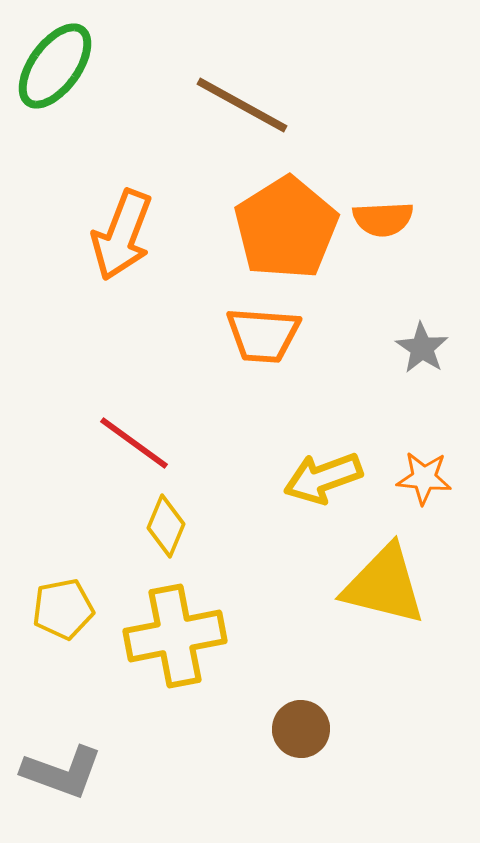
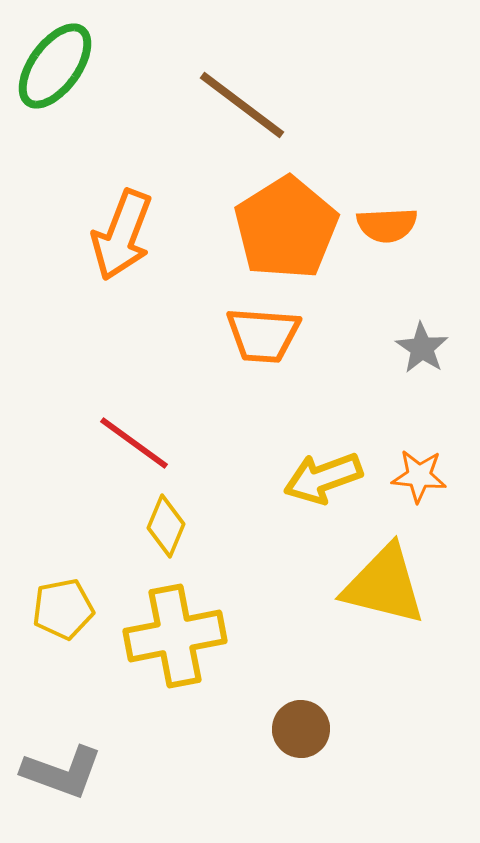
brown line: rotated 8 degrees clockwise
orange semicircle: moved 4 px right, 6 px down
orange star: moved 5 px left, 2 px up
